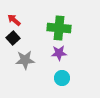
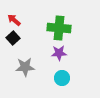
gray star: moved 7 px down
